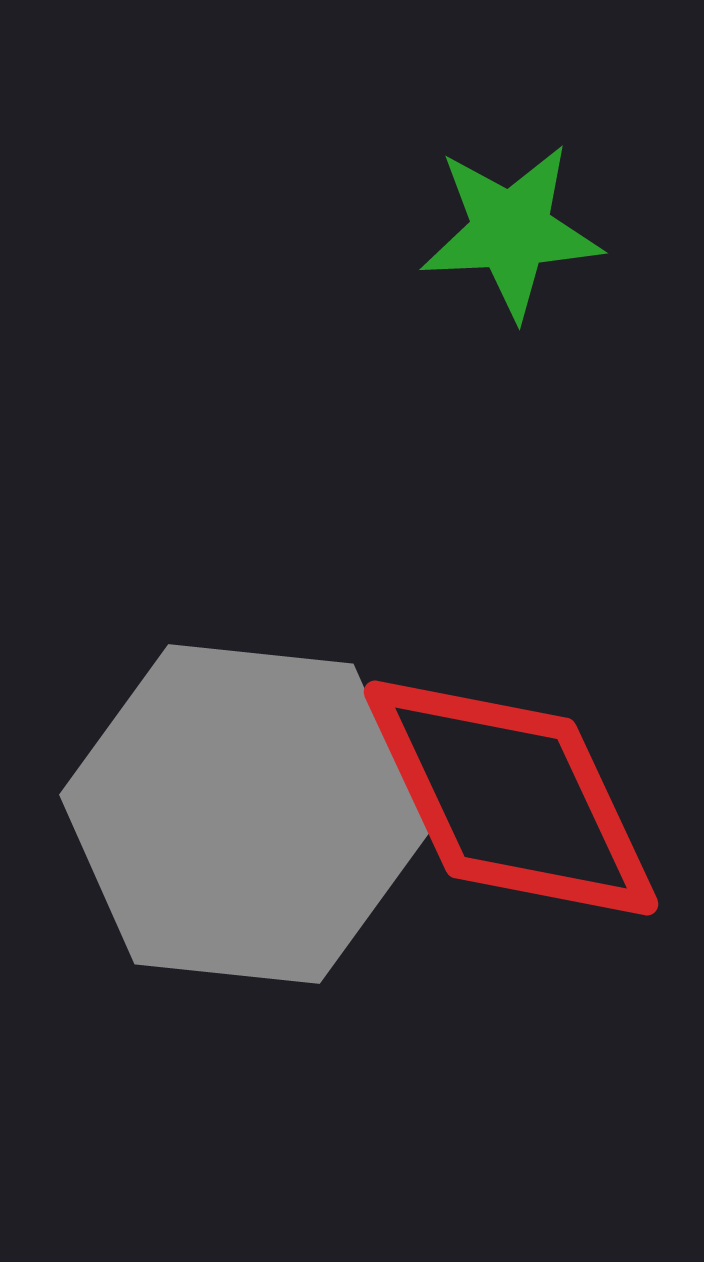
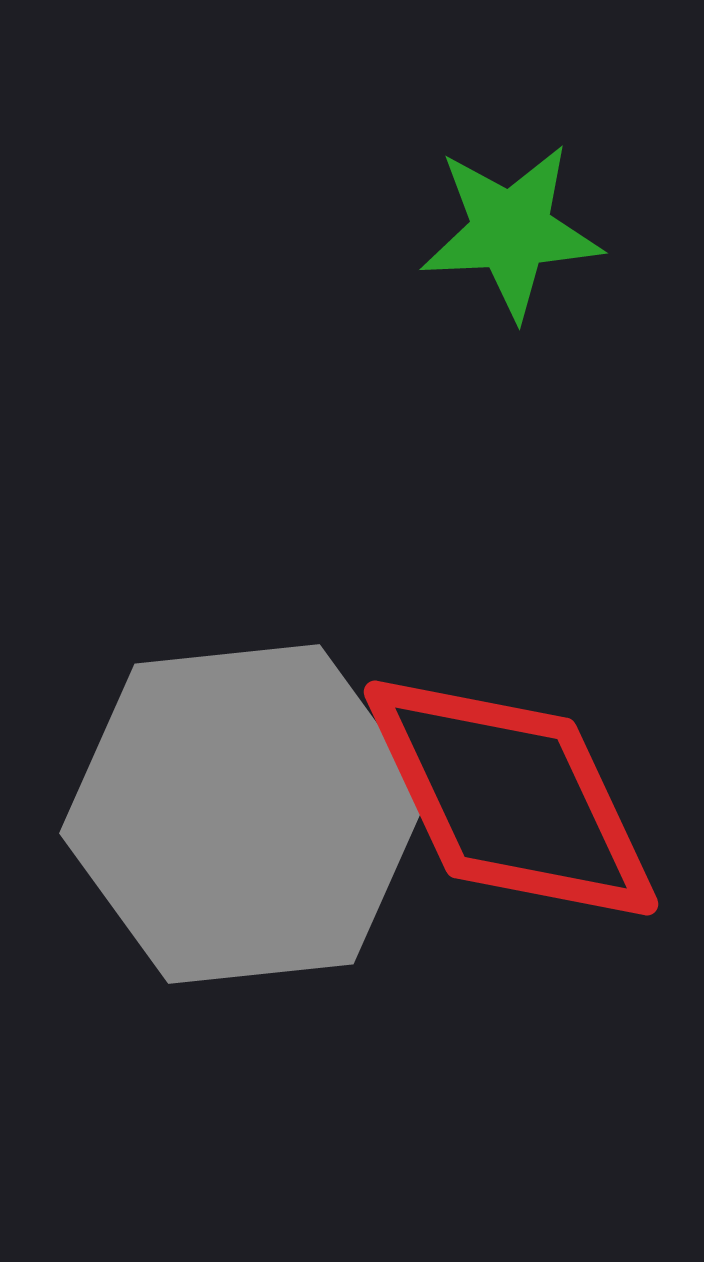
gray hexagon: rotated 12 degrees counterclockwise
